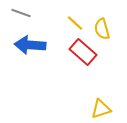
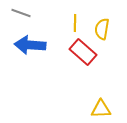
yellow line: rotated 48 degrees clockwise
yellow semicircle: rotated 25 degrees clockwise
yellow triangle: rotated 15 degrees clockwise
